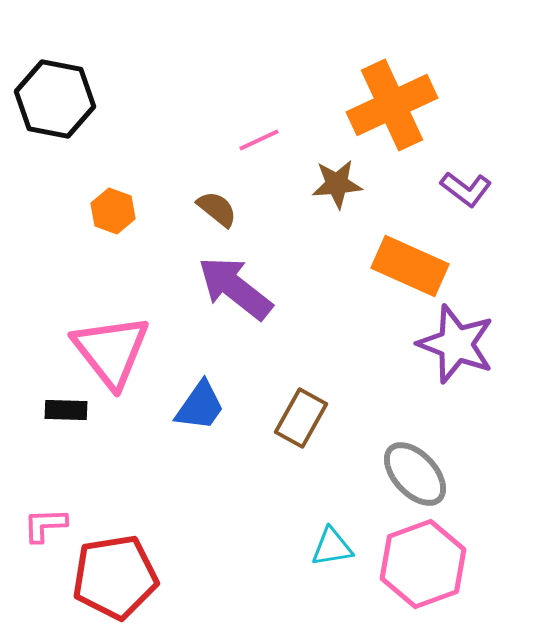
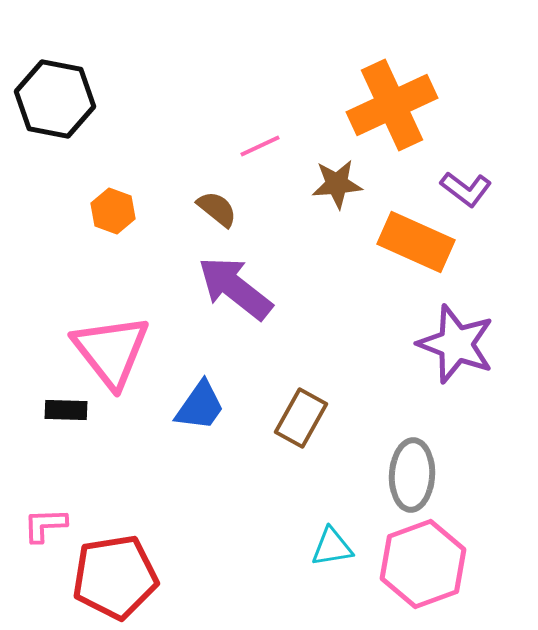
pink line: moved 1 px right, 6 px down
orange rectangle: moved 6 px right, 24 px up
gray ellipse: moved 3 px left, 1 px down; rotated 46 degrees clockwise
